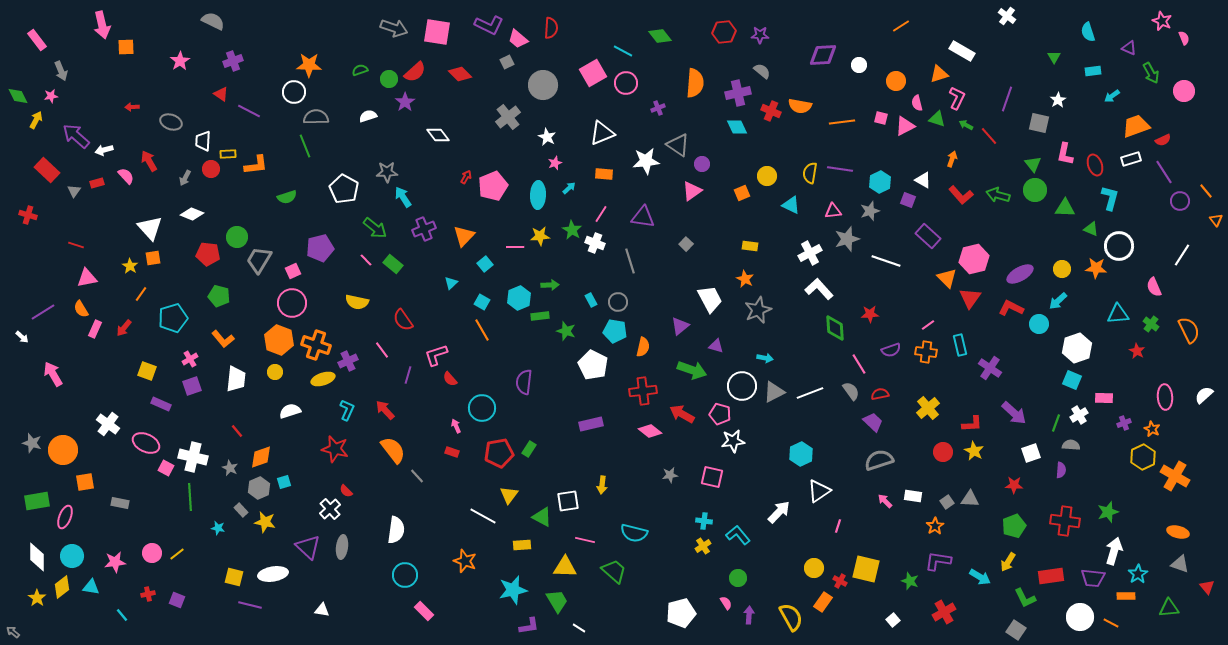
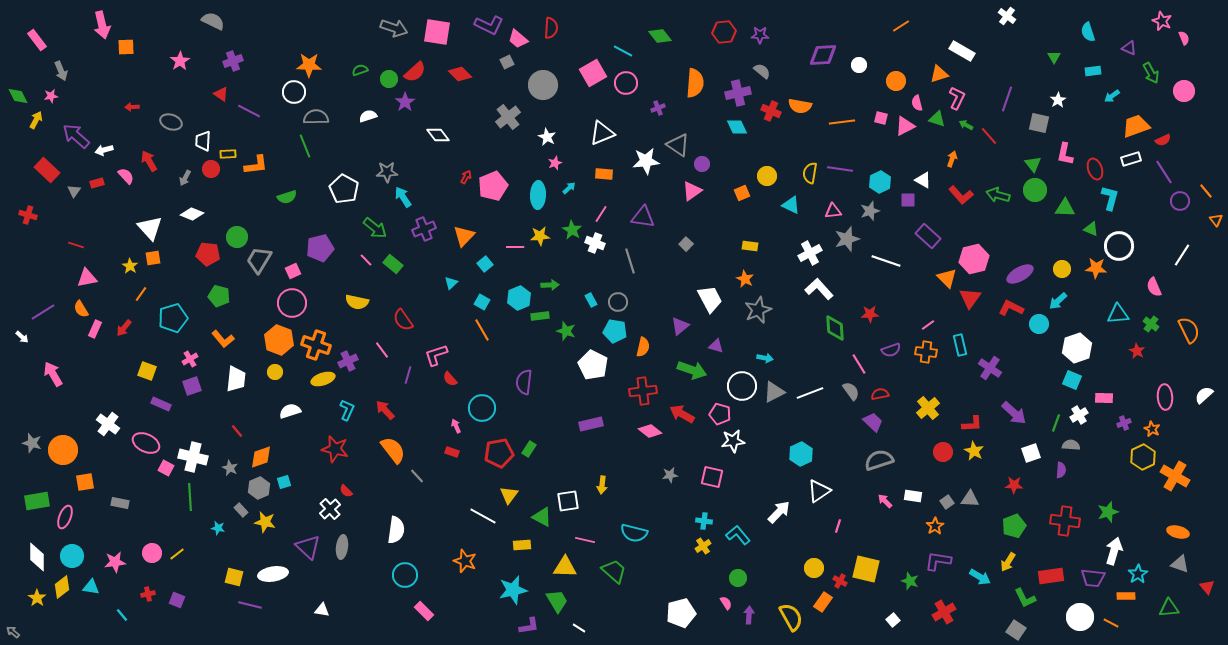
red ellipse at (1095, 165): moved 4 px down
purple square at (908, 200): rotated 21 degrees counterclockwise
